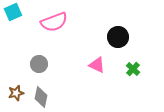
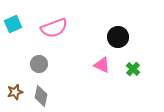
cyan square: moved 12 px down
pink semicircle: moved 6 px down
pink triangle: moved 5 px right
brown star: moved 1 px left, 1 px up
gray diamond: moved 1 px up
